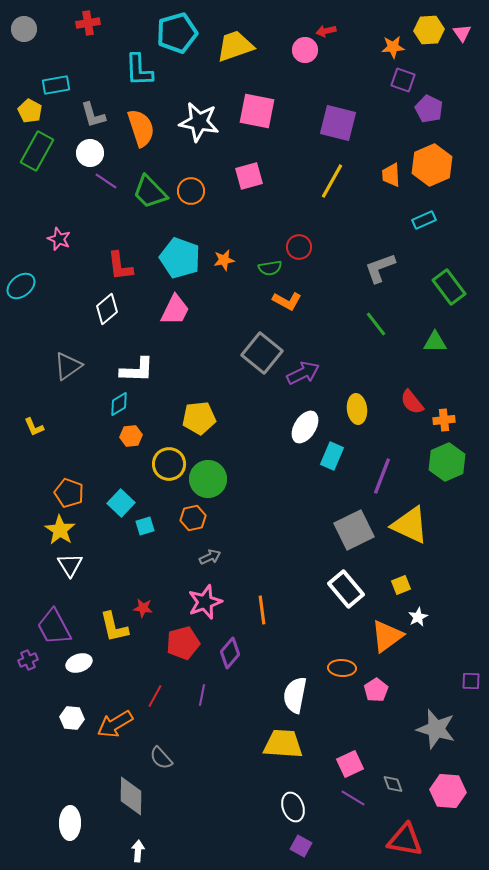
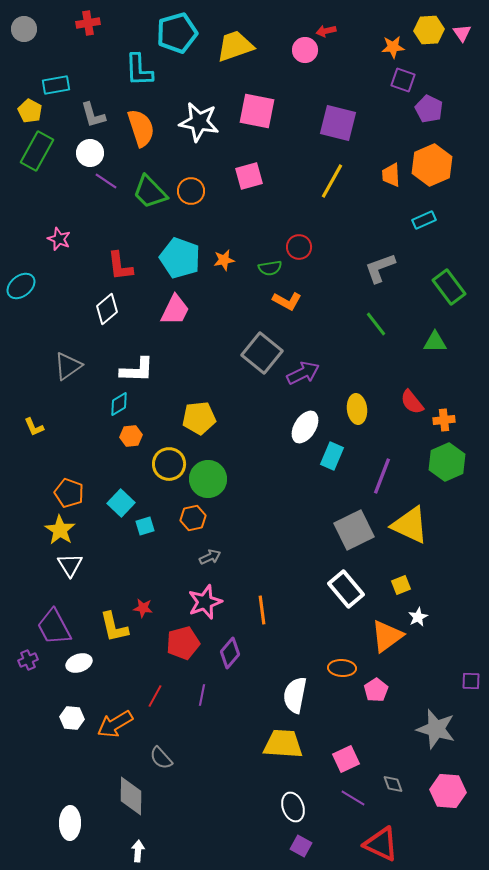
pink square at (350, 764): moved 4 px left, 5 px up
red triangle at (405, 840): moved 24 px left, 4 px down; rotated 15 degrees clockwise
